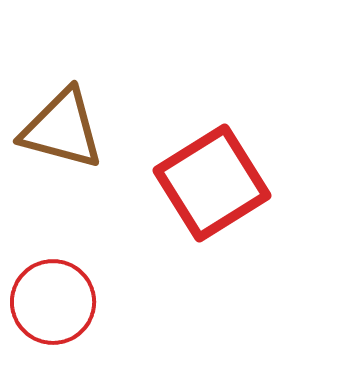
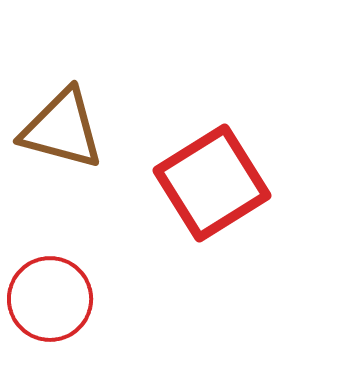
red circle: moved 3 px left, 3 px up
